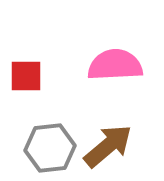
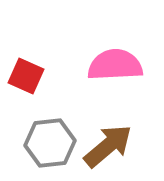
red square: rotated 24 degrees clockwise
gray hexagon: moved 5 px up
